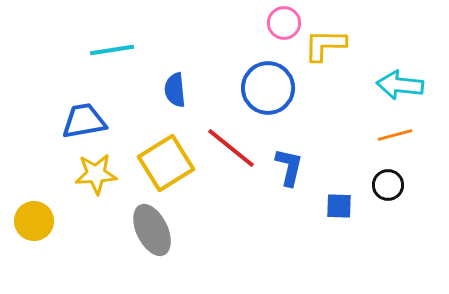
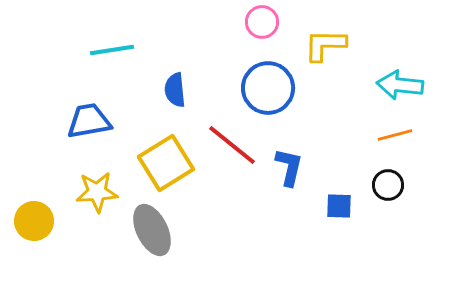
pink circle: moved 22 px left, 1 px up
blue trapezoid: moved 5 px right
red line: moved 1 px right, 3 px up
yellow star: moved 1 px right, 18 px down
